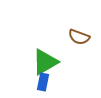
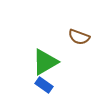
blue rectangle: moved 1 px right, 3 px down; rotated 66 degrees counterclockwise
